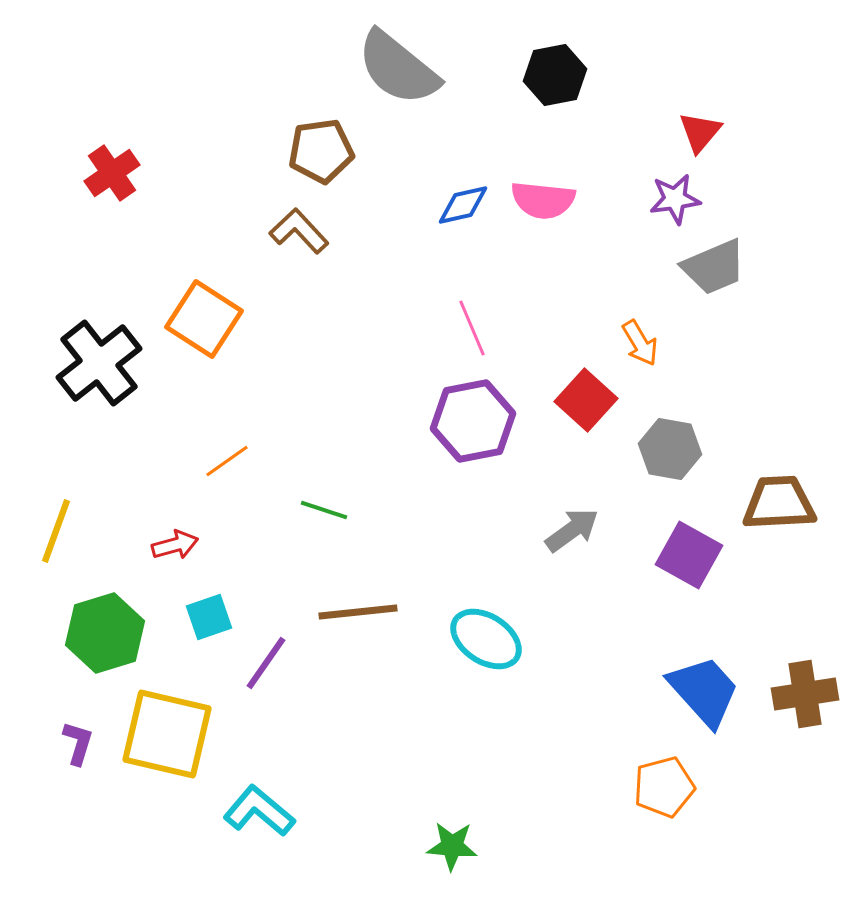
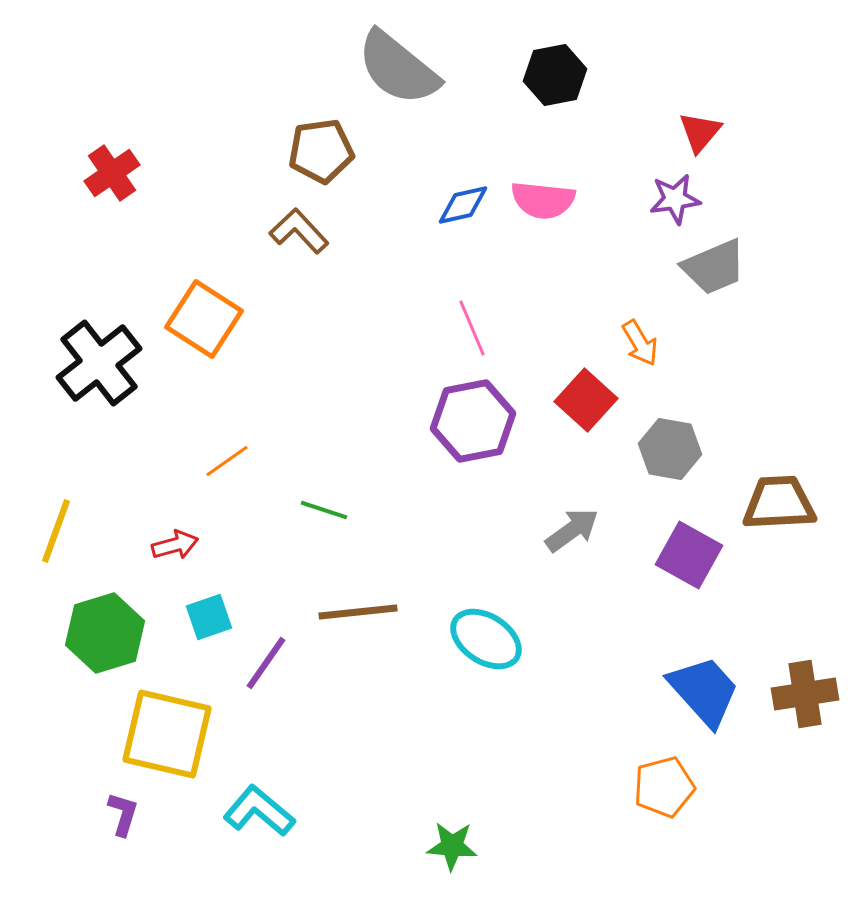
purple L-shape: moved 45 px right, 71 px down
